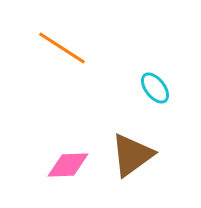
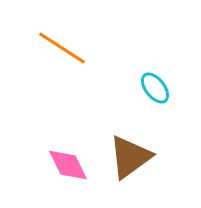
brown triangle: moved 2 px left, 2 px down
pink diamond: rotated 66 degrees clockwise
